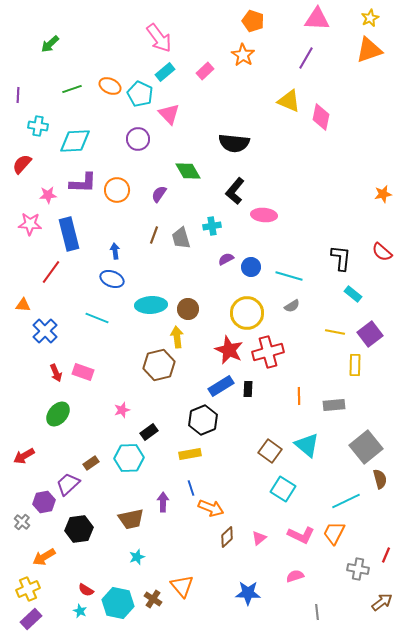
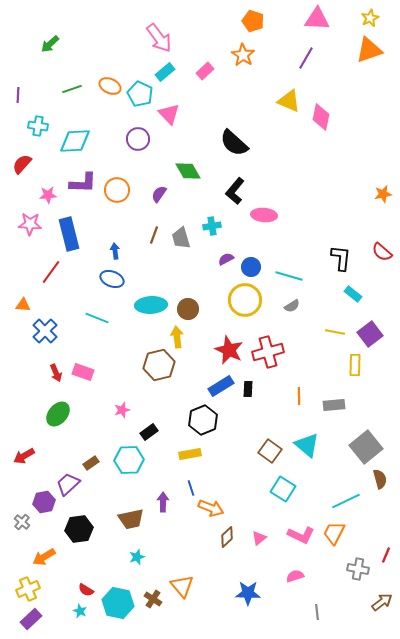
black semicircle at (234, 143): rotated 36 degrees clockwise
yellow circle at (247, 313): moved 2 px left, 13 px up
cyan hexagon at (129, 458): moved 2 px down
